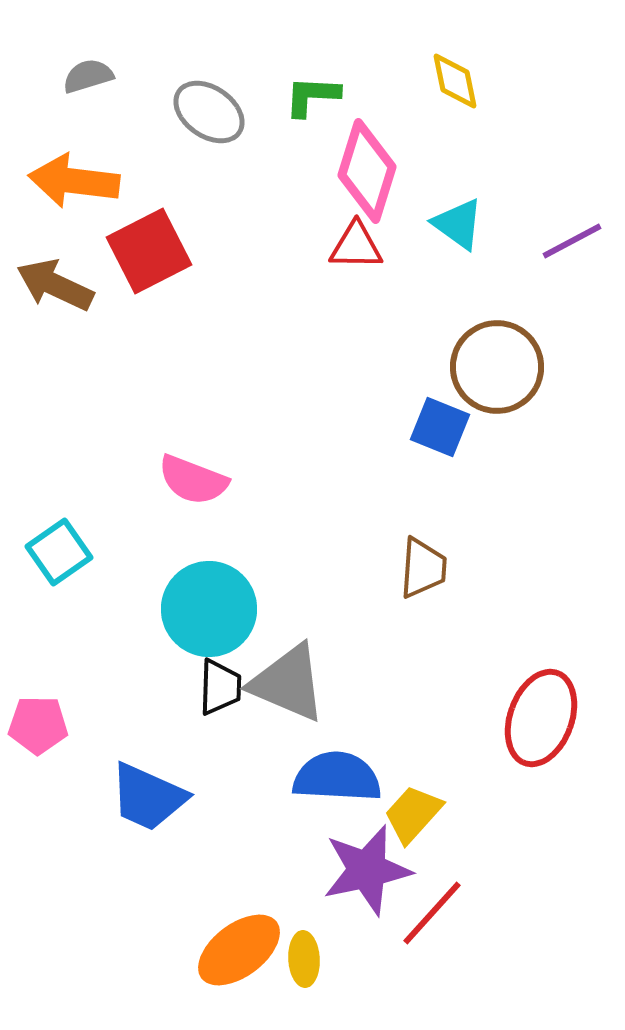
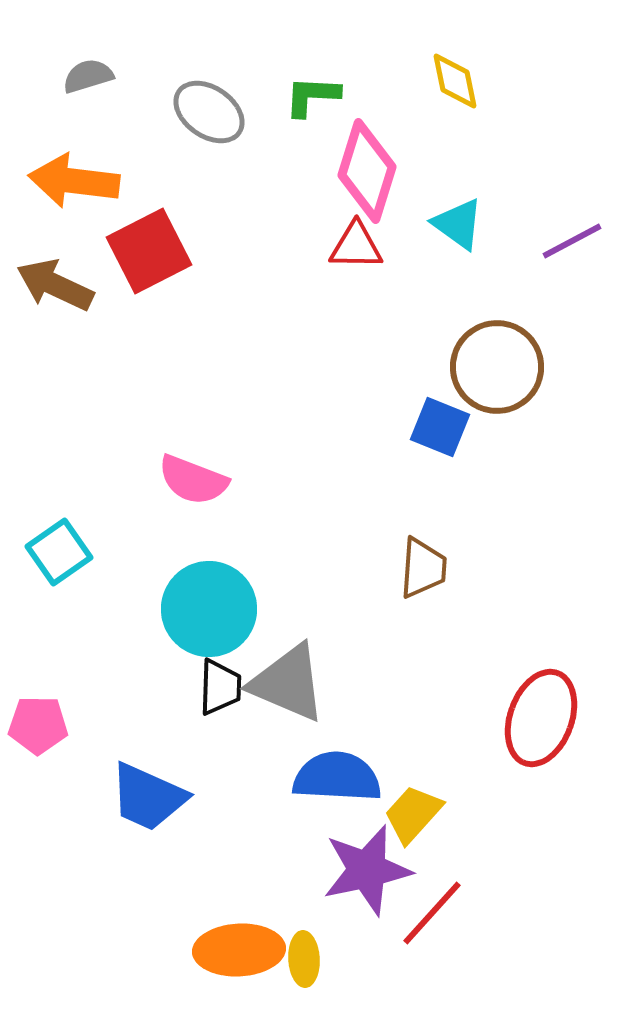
orange ellipse: rotated 34 degrees clockwise
